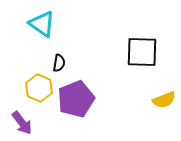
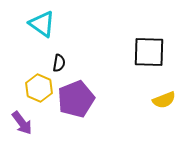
black square: moved 7 px right
